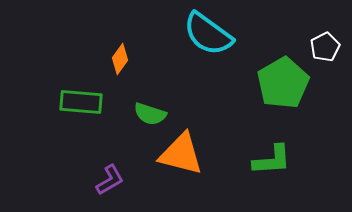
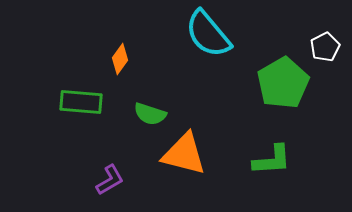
cyan semicircle: rotated 14 degrees clockwise
orange triangle: moved 3 px right
